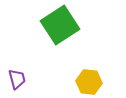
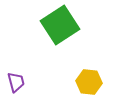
purple trapezoid: moved 1 px left, 3 px down
